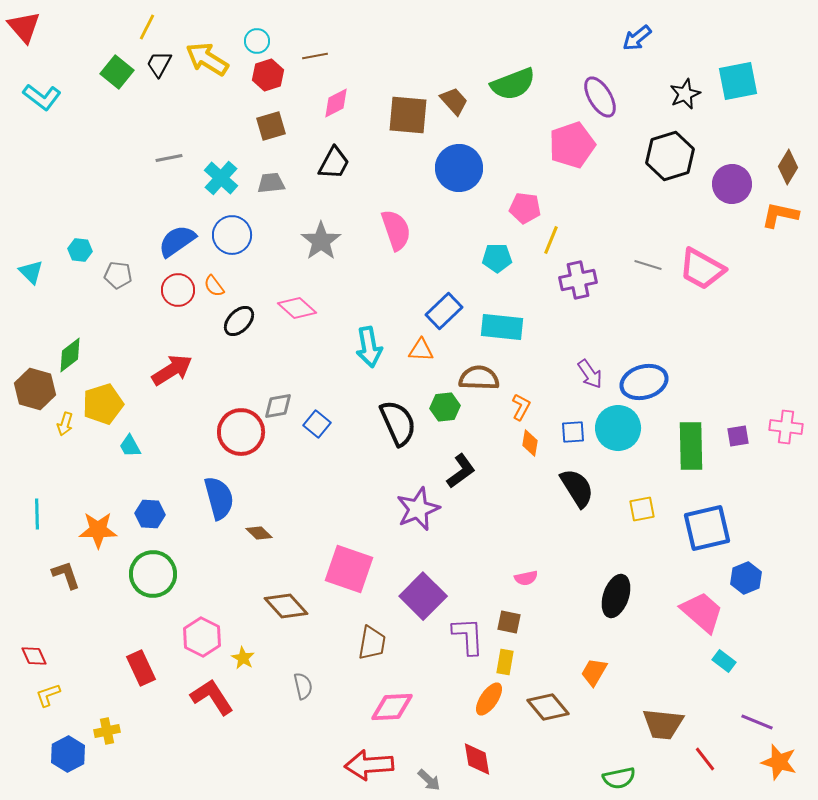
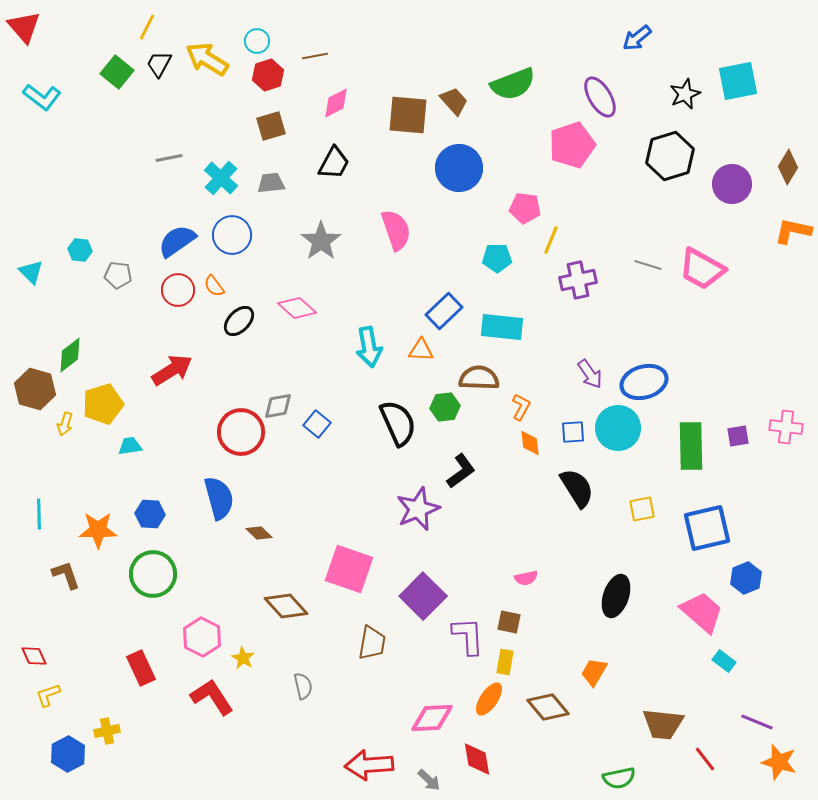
orange L-shape at (780, 215): moved 13 px right, 16 px down
orange diamond at (530, 443): rotated 16 degrees counterclockwise
cyan trapezoid at (130, 446): rotated 110 degrees clockwise
cyan line at (37, 514): moved 2 px right
pink diamond at (392, 707): moved 40 px right, 11 px down
